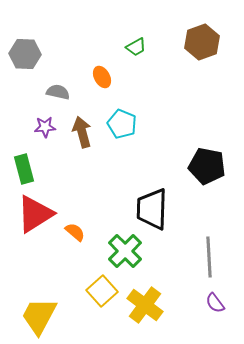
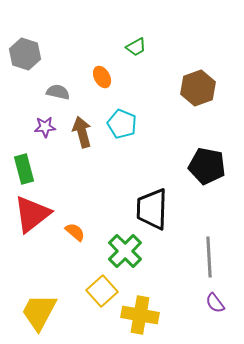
brown hexagon: moved 4 px left, 46 px down
gray hexagon: rotated 16 degrees clockwise
red triangle: moved 3 px left; rotated 6 degrees counterclockwise
yellow cross: moved 5 px left, 10 px down; rotated 27 degrees counterclockwise
yellow trapezoid: moved 4 px up
